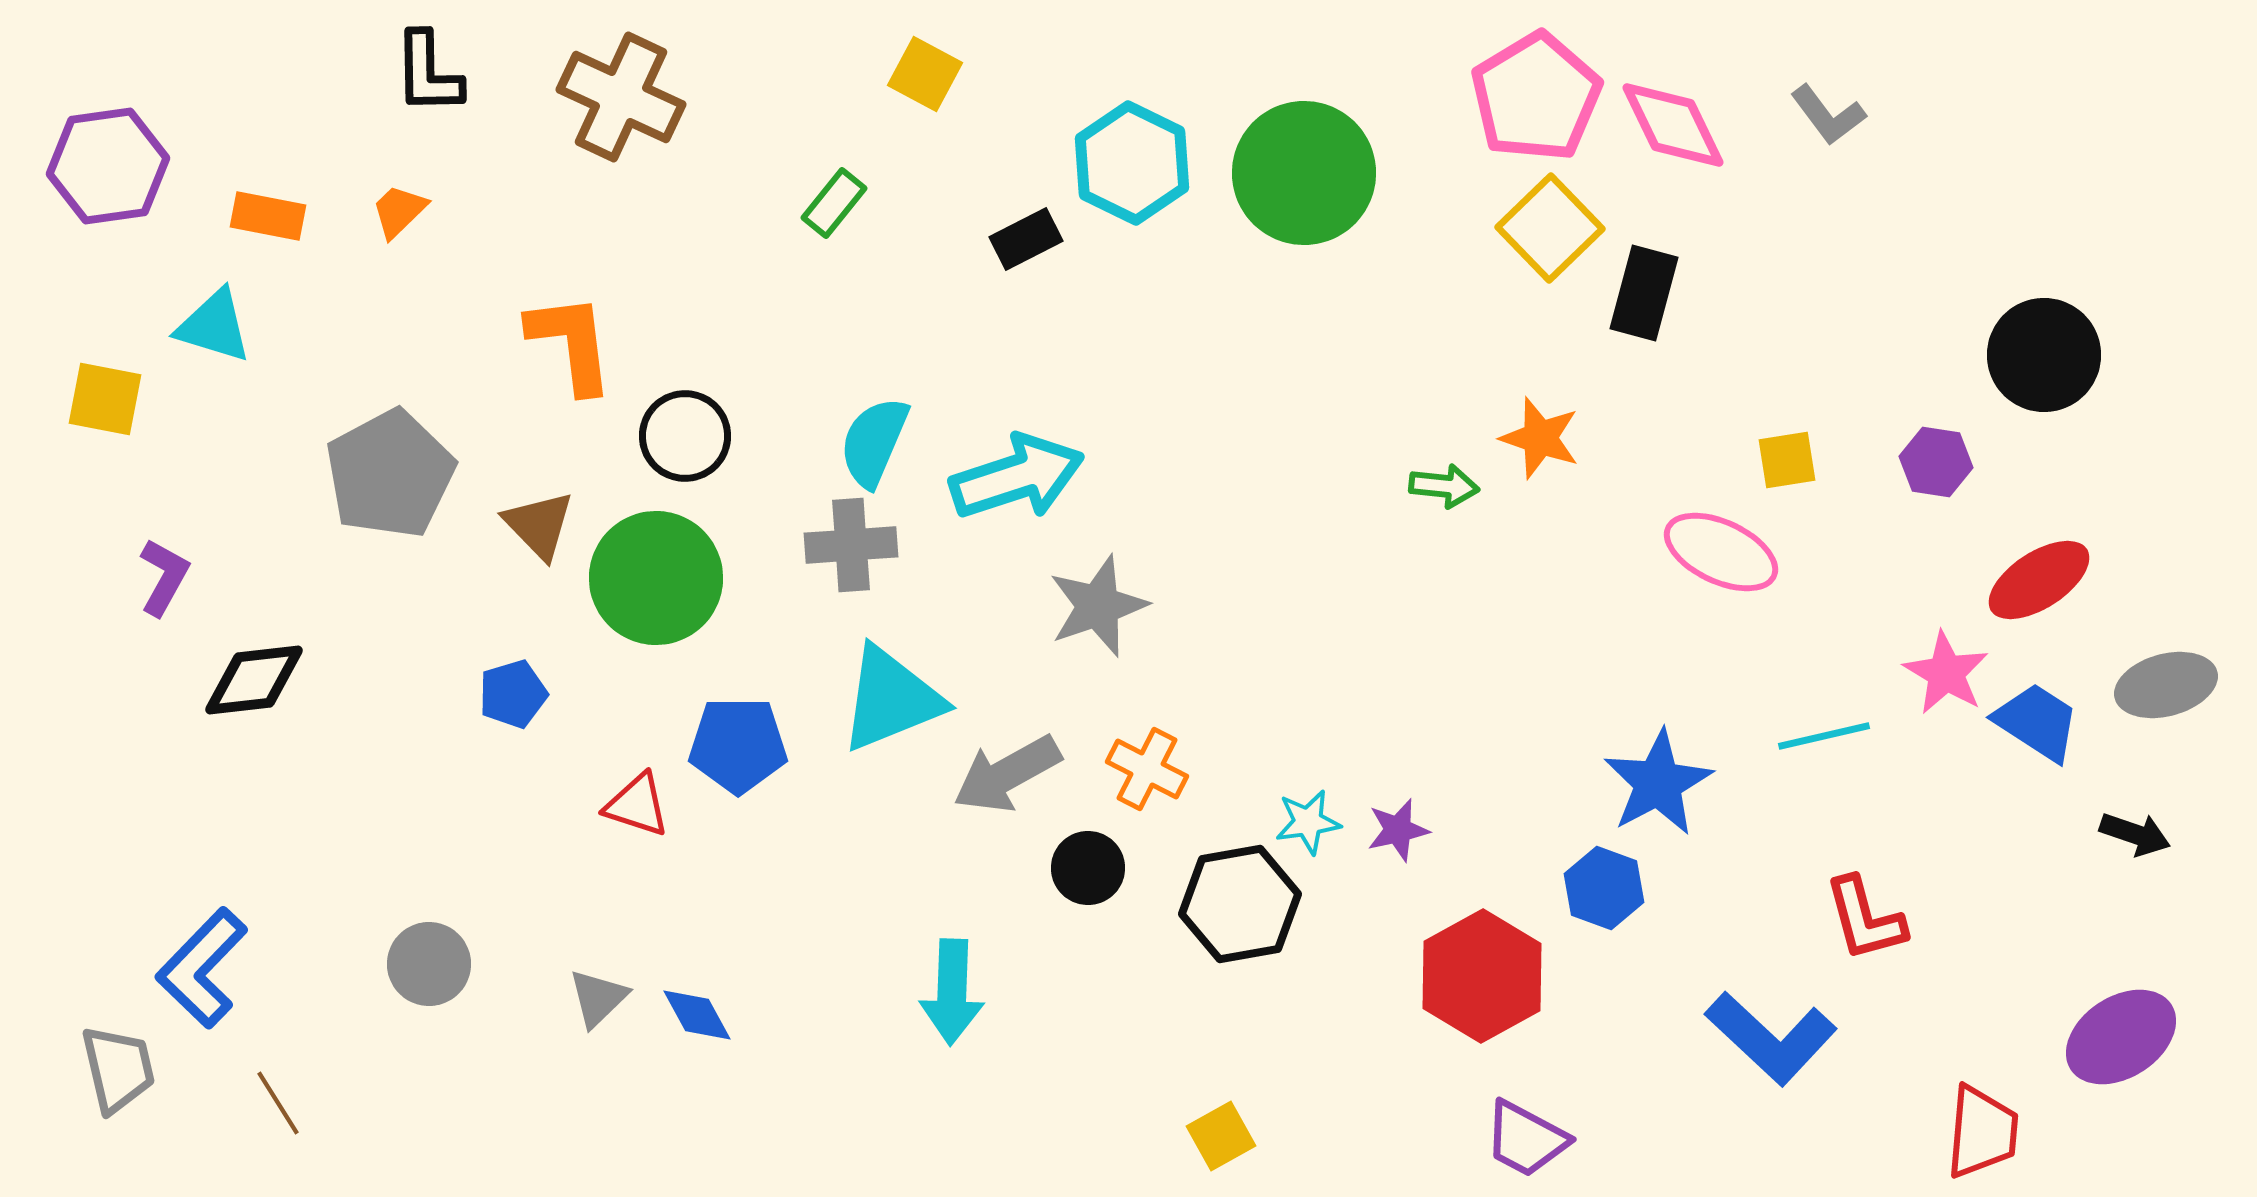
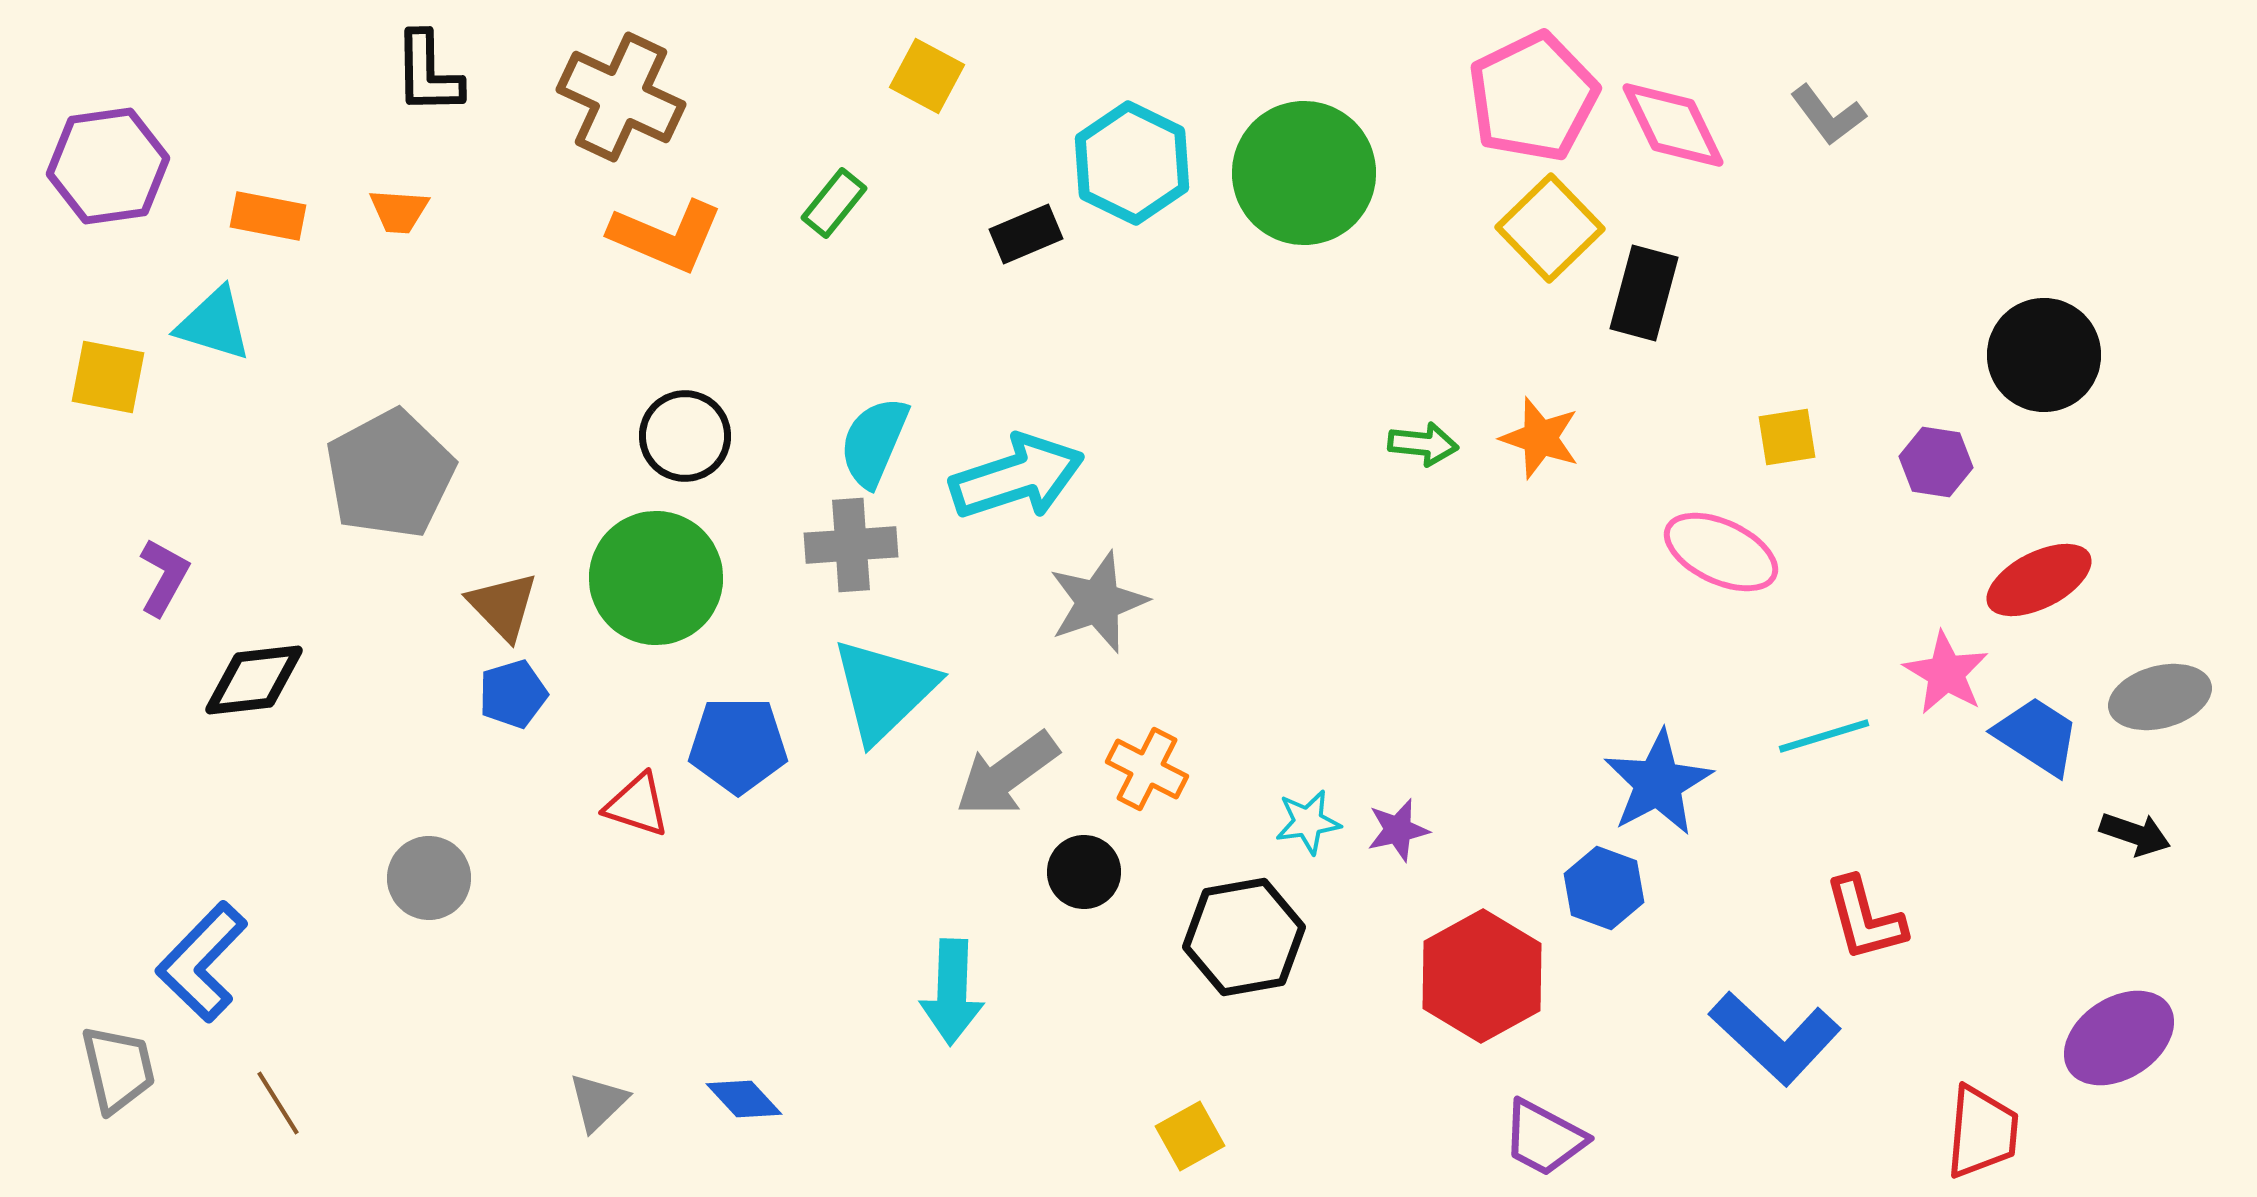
yellow square at (925, 74): moved 2 px right, 2 px down
pink pentagon at (1536, 97): moved 3 px left; rotated 5 degrees clockwise
orange trapezoid at (399, 211): rotated 132 degrees counterclockwise
black rectangle at (1026, 239): moved 5 px up; rotated 4 degrees clockwise
cyan triangle at (214, 326): moved 2 px up
orange L-shape at (571, 343): moved 95 px right, 107 px up; rotated 120 degrees clockwise
yellow square at (105, 399): moved 3 px right, 22 px up
yellow square at (1787, 460): moved 23 px up
green arrow at (1444, 486): moved 21 px left, 42 px up
brown triangle at (539, 525): moved 36 px left, 81 px down
red ellipse at (2039, 580): rotated 6 degrees clockwise
gray star at (1098, 606): moved 4 px up
gray ellipse at (2166, 685): moved 6 px left, 12 px down
cyan triangle at (891, 699): moved 7 px left, 9 px up; rotated 22 degrees counterclockwise
blue trapezoid at (2037, 722): moved 14 px down
cyan line at (1824, 736): rotated 4 degrees counterclockwise
gray arrow at (1007, 774): rotated 7 degrees counterclockwise
black circle at (1088, 868): moved 4 px left, 4 px down
black hexagon at (1240, 904): moved 4 px right, 33 px down
gray circle at (429, 964): moved 86 px up
blue L-shape at (202, 968): moved 6 px up
gray triangle at (598, 998): moved 104 px down
blue diamond at (697, 1015): moved 47 px right, 84 px down; rotated 14 degrees counterclockwise
purple ellipse at (2121, 1037): moved 2 px left, 1 px down
blue L-shape at (1771, 1038): moved 4 px right
yellow square at (1221, 1136): moved 31 px left
purple trapezoid at (1526, 1139): moved 18 px right, 1 px up
